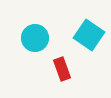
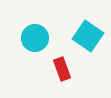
cyan square: moved 1 px left, 1 px down
